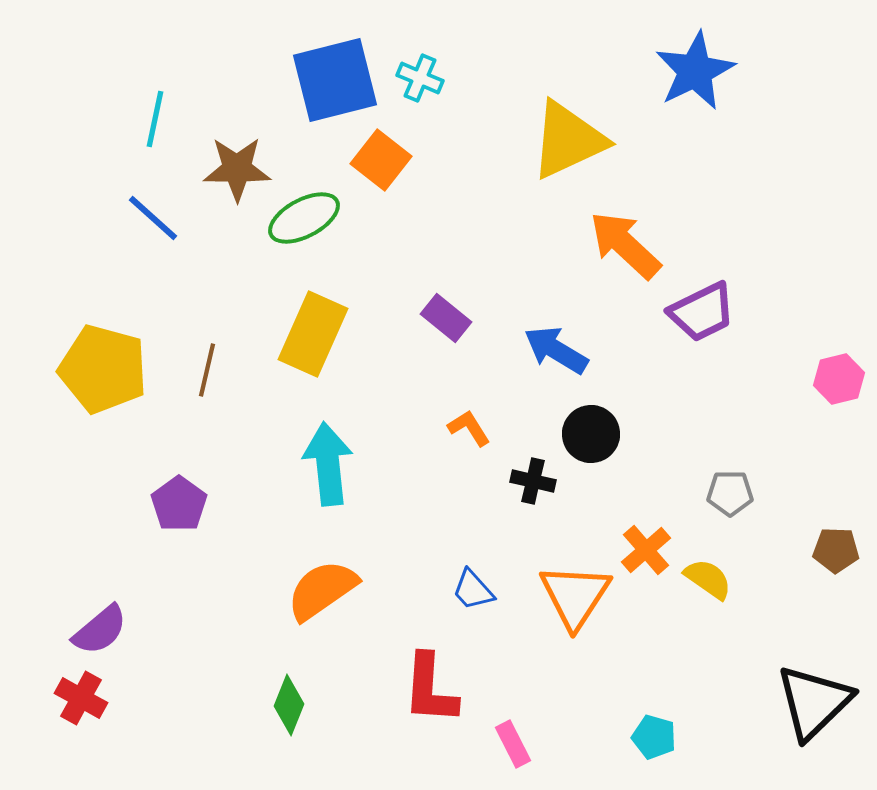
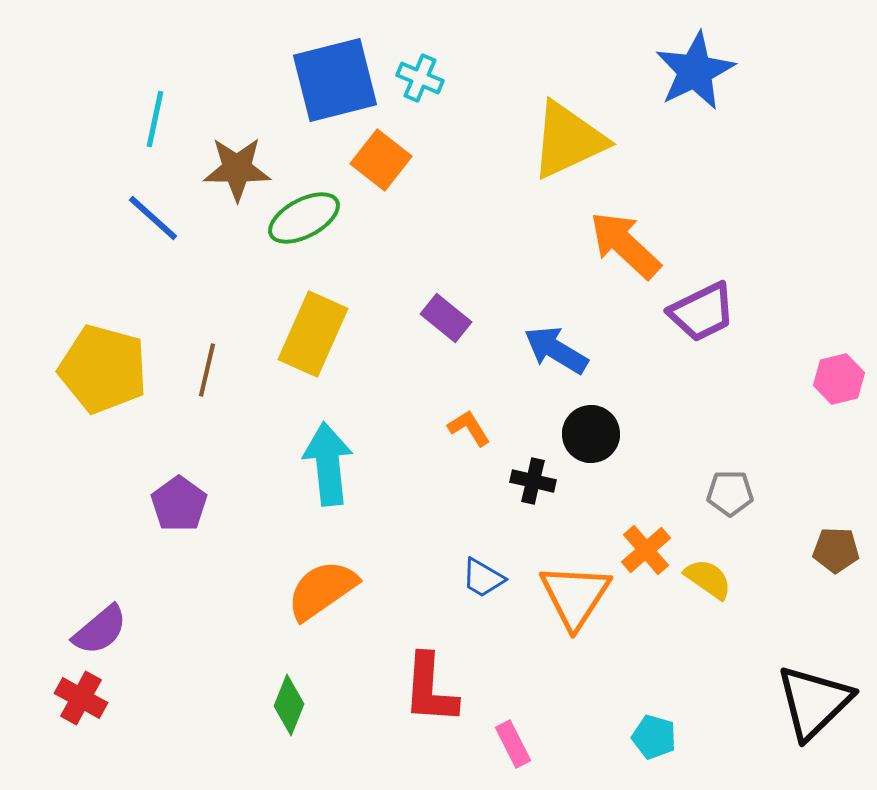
blue trapezoid: moved 10 px right, 12 px up; rotated 18 degrees counterclockwise
